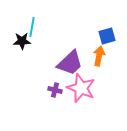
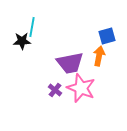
purple trapezoid: rotated 32 degrees clockwise
purple cross: rotated 24 degrees clockwise
